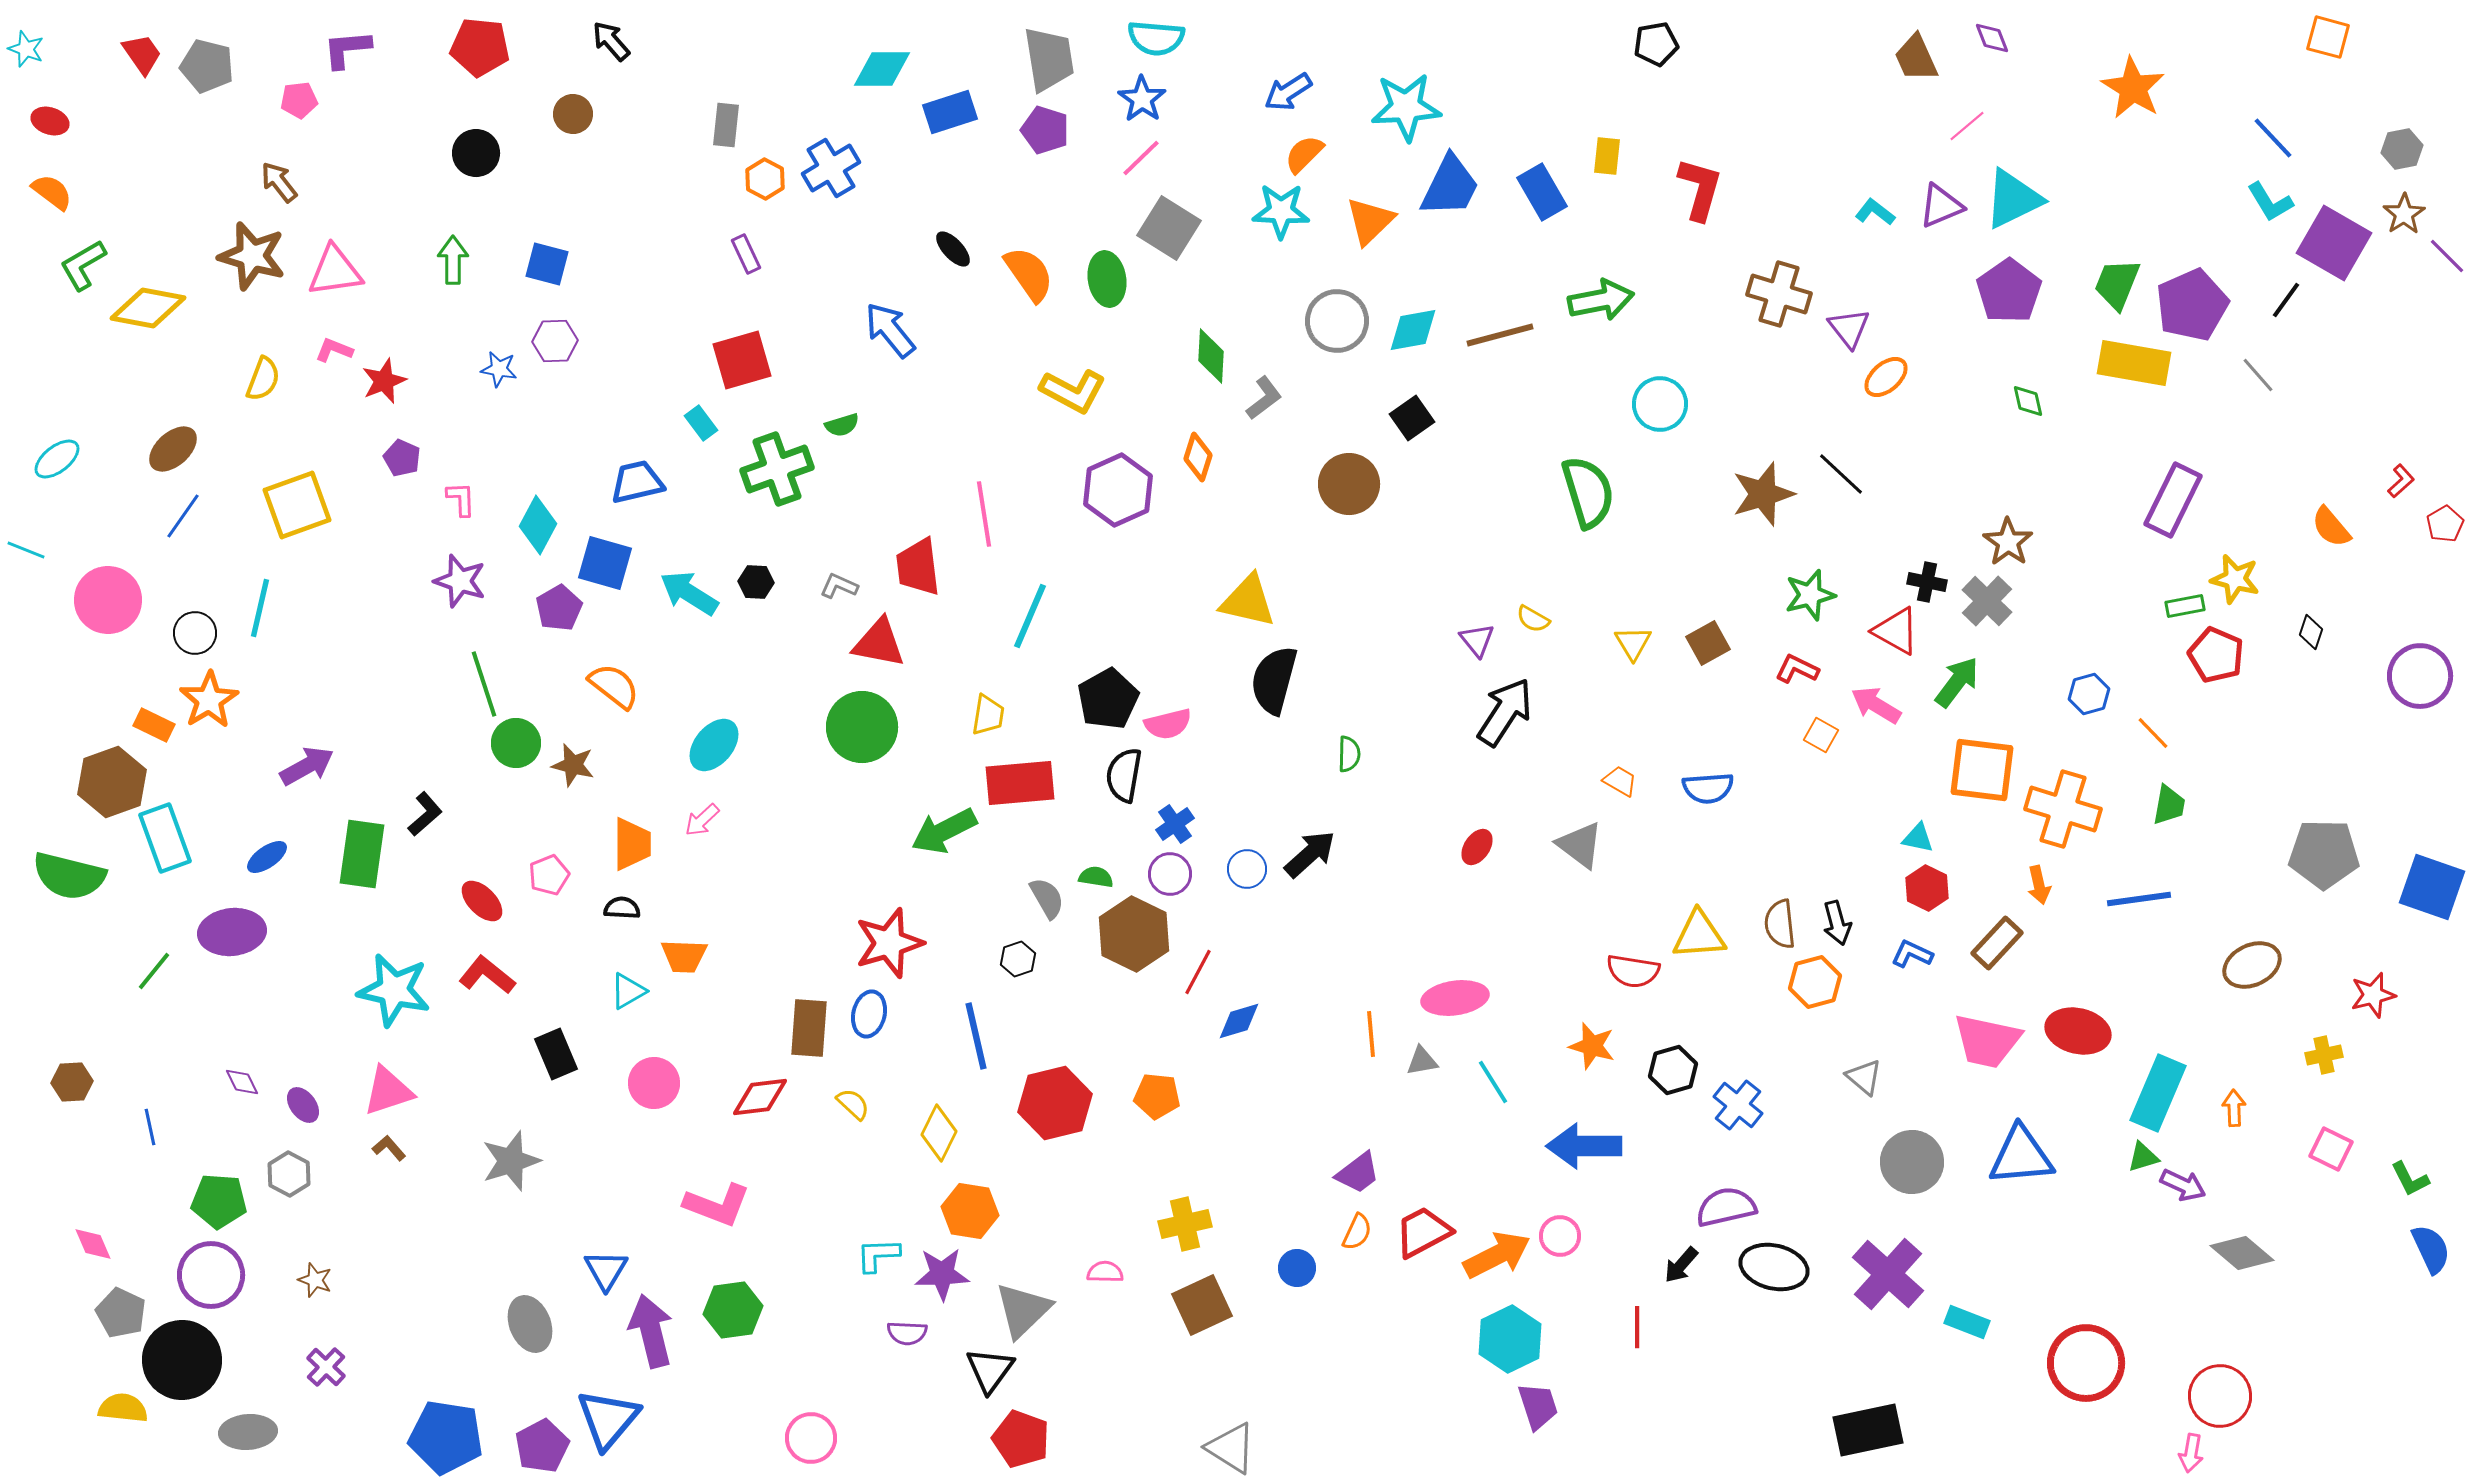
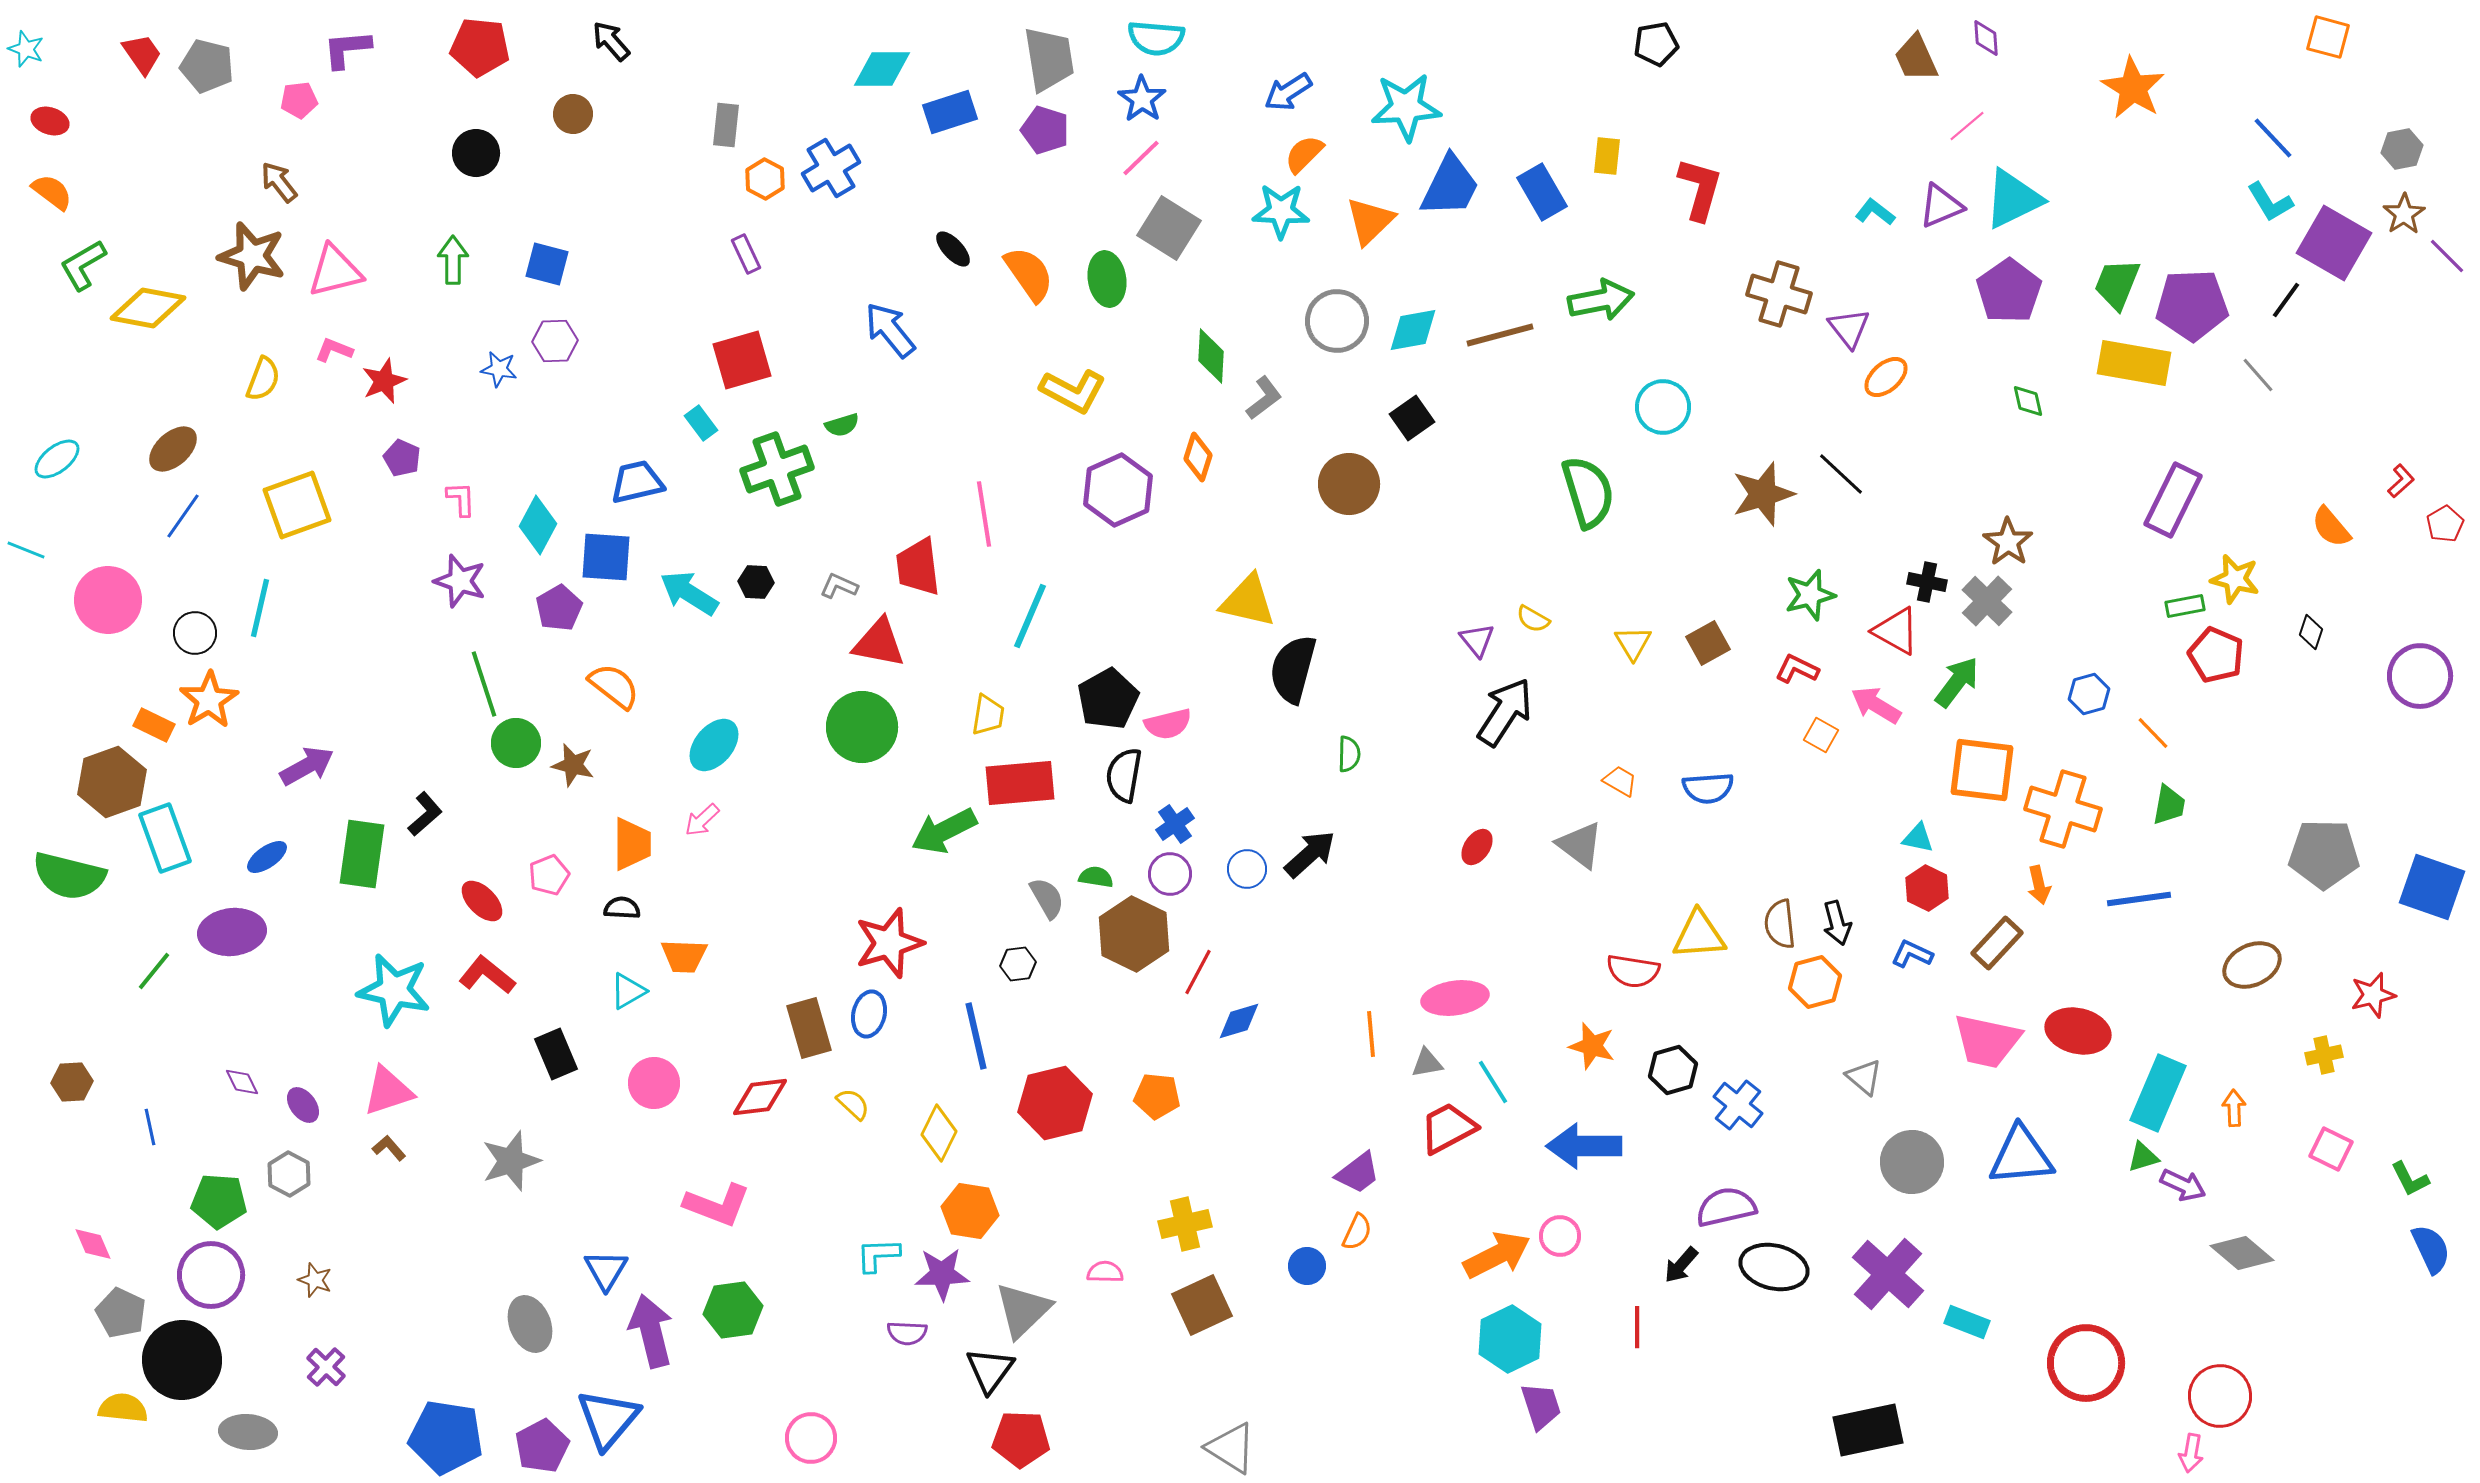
purple diamond at (1992, 38): moved 6 px left; rotated 18 degrees clockwise
pink triangle at (335, 271): rotated 6 degrees counterclockwise
purple pentagon at (2192, 305): rotated 22 degrees clockwise
cyan circle at (1660, 404): moved 3 px right, 3 px down
blue square at (605, 563): moved 1 px right, 6 px up; rotated 12 degrees counterclockwise
black semicircle at (1274, 680): moved 19 px right, 11 px up
black hexagon at (1018, 959): moved 5 px down; rotated 12 degrees clockwise
brown rectangle at (809, 1028): rotated 20 degrees counterclockwise
gray triangle at (1422, 1061): moved 5 px right, 2 px down
red trapezoid at (1423, 1232): moved 25 px right, 104 px up
blue circle at (1297, 1268): moved 10 px right, 2 px up
purple trapezoid at (1538, 1406): moved 3 px right
gray ellipse at (248, 1432): rotated 8 degrees clockwise
red pentagon at (1021, 1439): rotated 18 degrees counterclockwise
